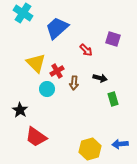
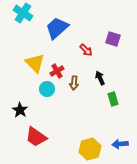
yellow triangle: moved 1 px left
black arrow: rotated 128 degrees counterclockwise
